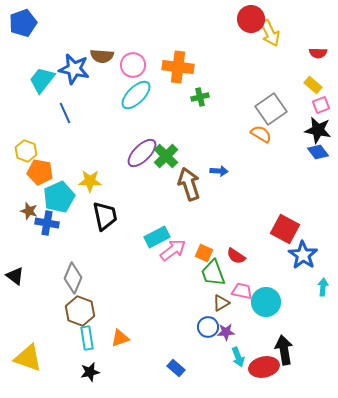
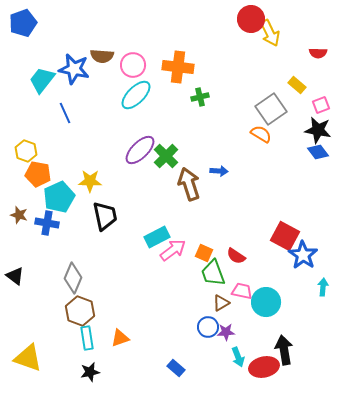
yellow rectangle at (313, 85): moved 16 px left
purple ellipse at (142, 153): moved 2 px left, 3 px up
orange pentagon at (40, 172): moved 2 px left, 2 px down
brown star at (29, 211): moved 10 px left, 4 px down
red square at (285, 229): moved 7 px down
